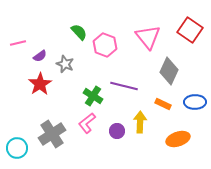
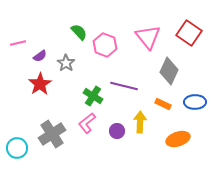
red square: moved 1 px left, 3 px down
gray star: moved 1 px right, 1 px up; rotated 12 degrees clockwise
